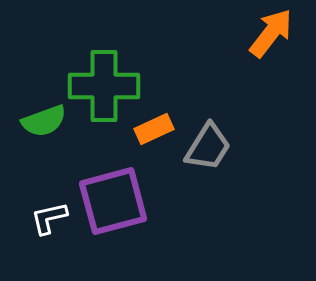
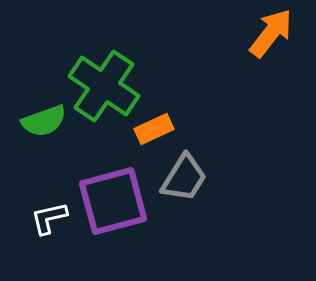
green cross: rotated 34 degrees clockwise
gray trapezoid: moved 24 px left, 31 px down
